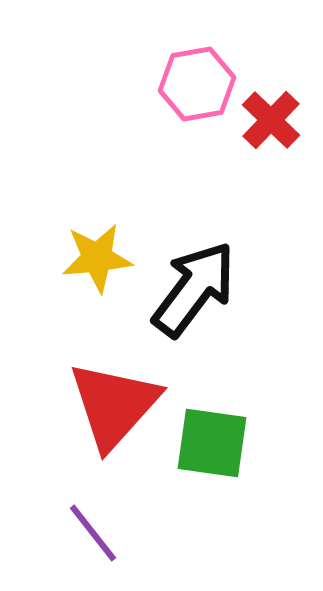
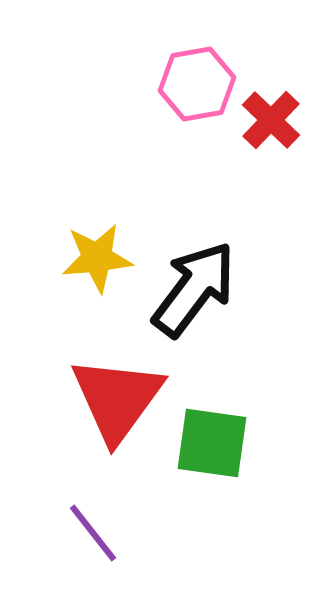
red triangle: moved 3 px right, 6 px up; rotated 6 degrees counterclockwise
